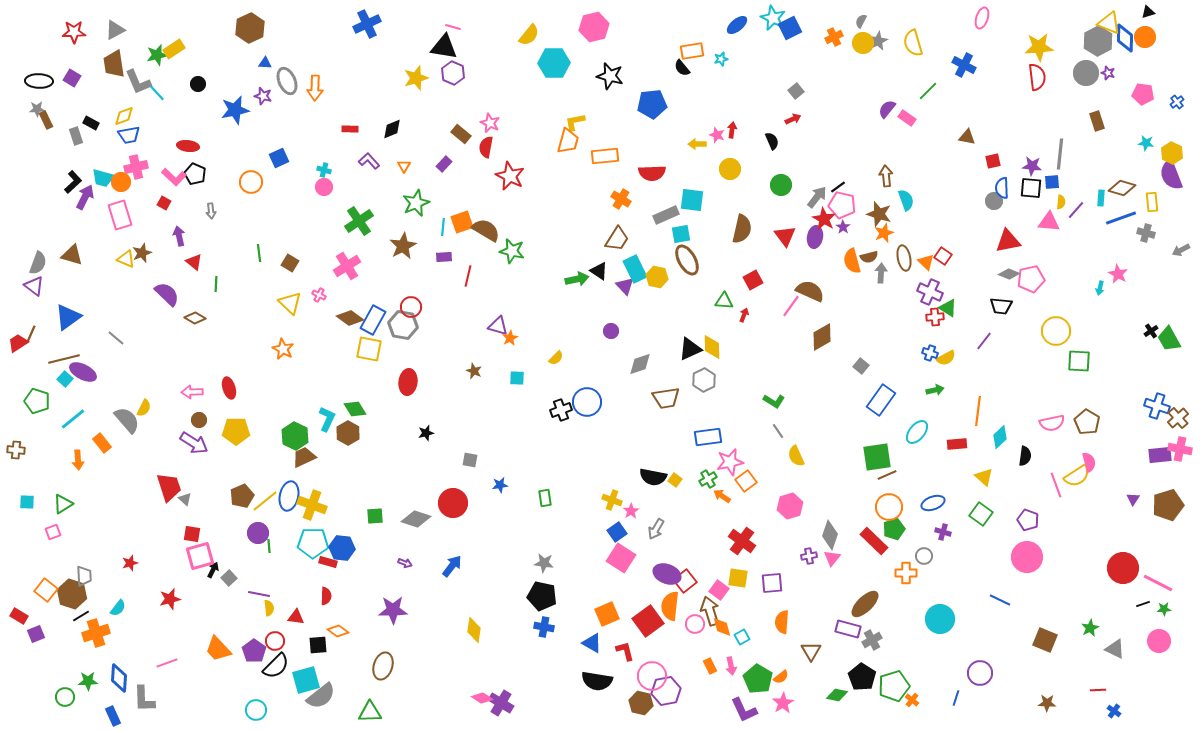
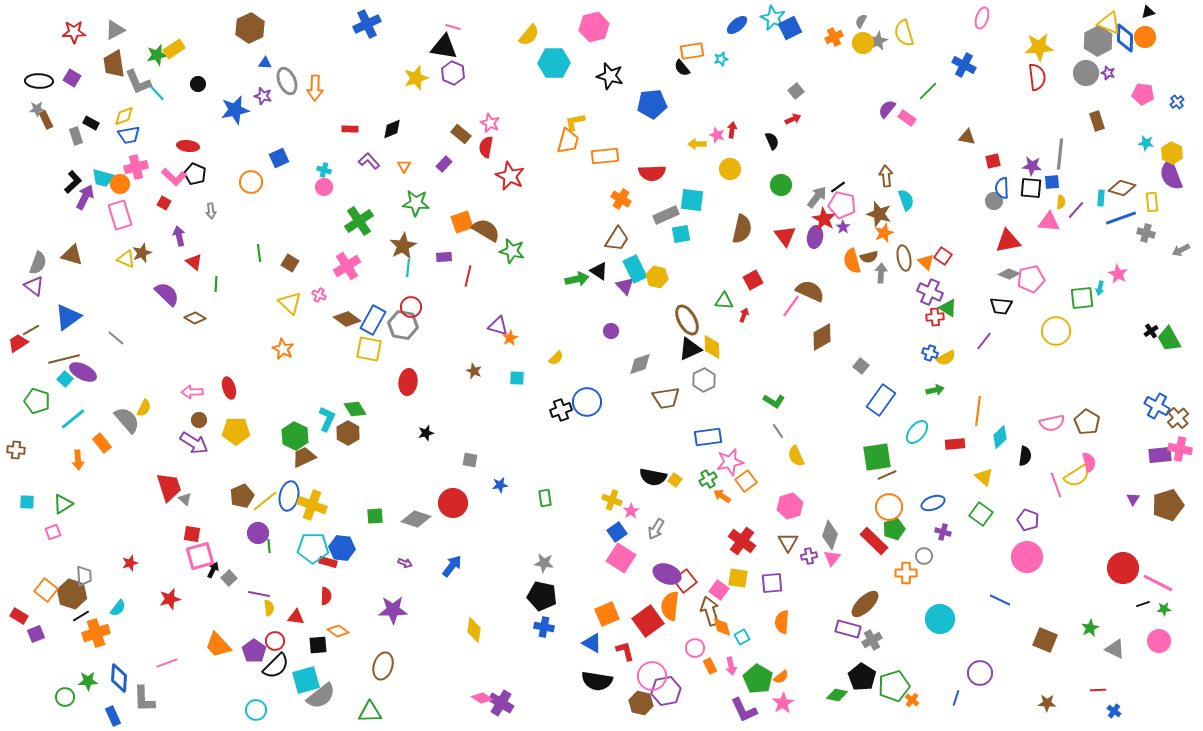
yellow semicircle at (913, 43): moved 9 px left, 10 px up
orange circle at (121, 182): moved 1 px left, 2 px down
green star at (416, 203): rotated 28 degrees clockwise
cyan line at (443, 227): moved 35 px left, 41 px down
brown ellipse at (687, 260): moved 60 px down
brown diamond at (350, 318): moved 3 px left, 1 px down
brown line at (31, 334): moved 4 px up; rotated 36 degrees clockwise
green square at (1079, 361): moved 3 px right, 63 px up; rotated 10 degrees counterclockwise
blue cross at (1157, 406): rotated 10 degrees clockwise
red rectangle at (957, 444): moved 2 px left
cyan pentagon at (313, 543): moved 5 px down
pink circle at (695, 624): moved 24 px down
orange trapezoid at (218, 649): moved 4 px up
brown triangle at (811, 651): moved 23 px left, 109 px up
